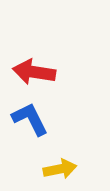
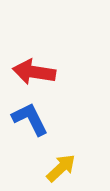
yellow arrow: moved 1 px right, 1 px up; rotated 32 degrees counterclockwise
